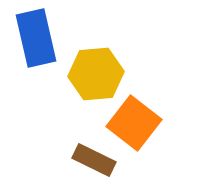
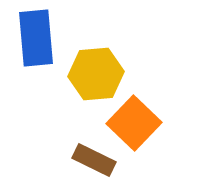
blue rectangle: rotated 8 degrees clockwise
orange square: rotated 6 degrees clockwise
